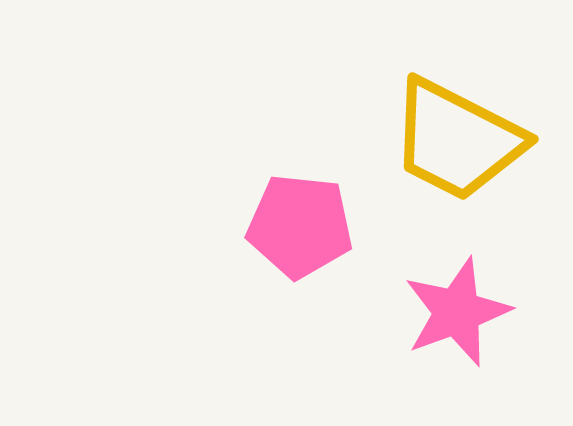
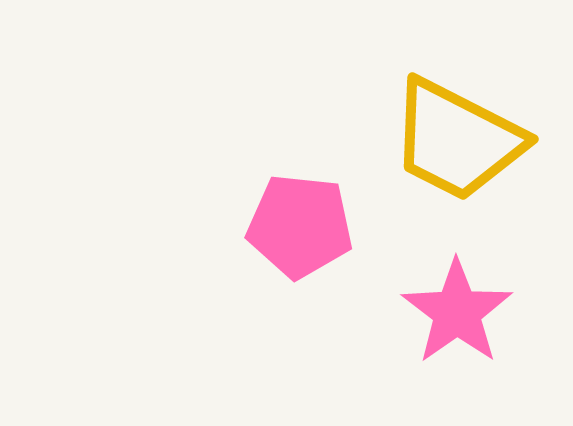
pink star: rotated 15 degrees counterclockwise
